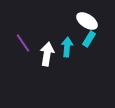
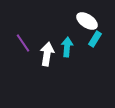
cyan rectangle: moved 6 px right
